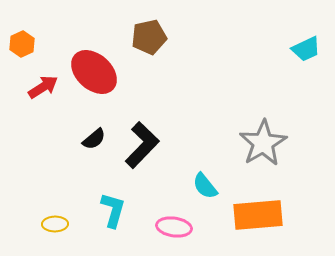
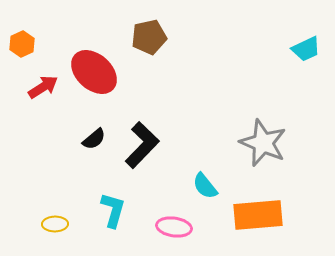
gray star: rotated 18 degrees counterclockwise
